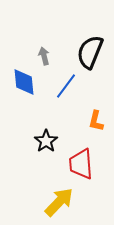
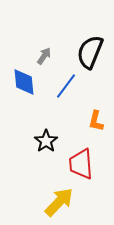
gray arrow: rotated 48 degrees clockwise
